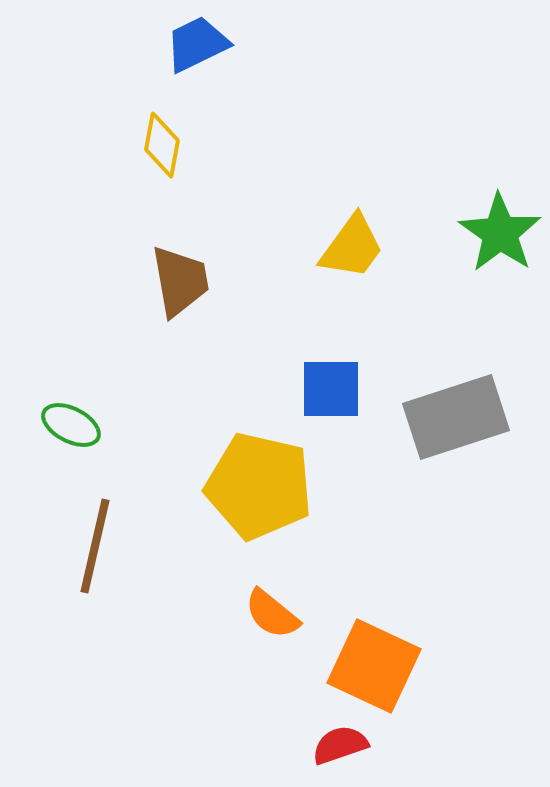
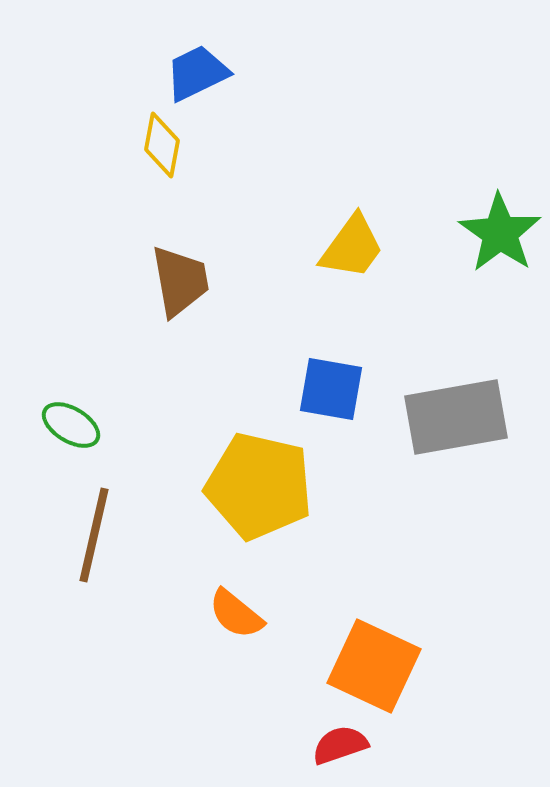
blue trapezoid: moved 29 px down
blue square: rotated 10 degrees clockwise
gray rectangle: rotated 8 degrees clockwise
green ellipse: rotated 4 degrees clockwise
brown line: moved 1 px left, 11 px up
orange semicircle: moved 36 px left
